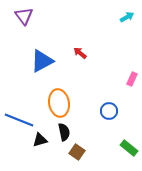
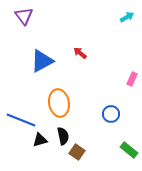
blue circle: moved 2 px right, 3 px down
blue line: moved 2 px right
black semicircle: moved 1 px left, 4 px down
green rectangle: moved 2 px down
